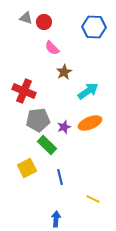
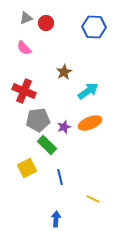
gray triangle: rotated 40 degrees counterclockwise
red circle: moved 2 px right, 1 px down
pink semicircle: moved 28 px left
